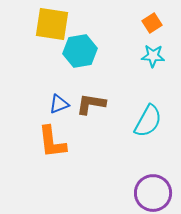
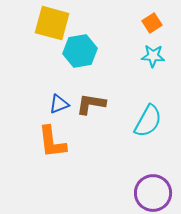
yellow square: moved 1 px up; rotated 6 degrees clockwise
